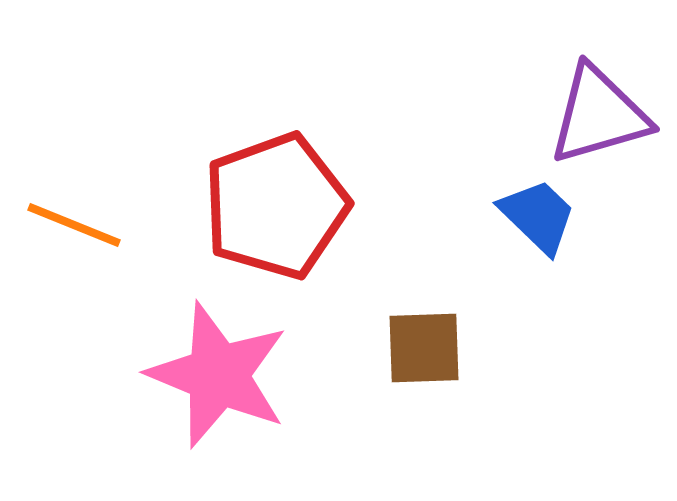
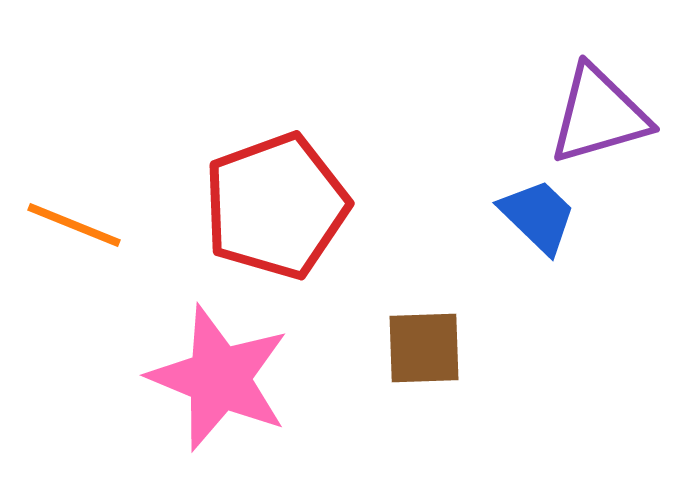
pink star: moved 1 px right, 3 px down
